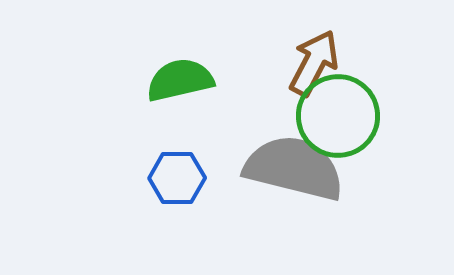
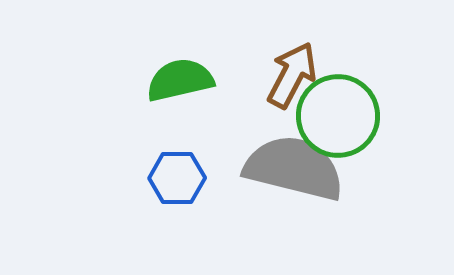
brown arrow: moved 22 px left, 12 px down
